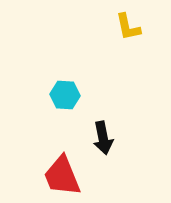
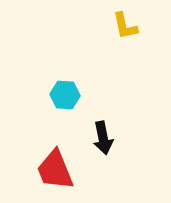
yellow L-shape: moved 3 px left, 1 px up
red trapezoid: moved 7 px left, 6 px up
